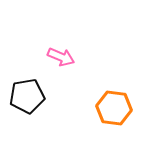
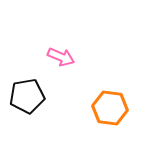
orange hexagon: moved 4 px left
